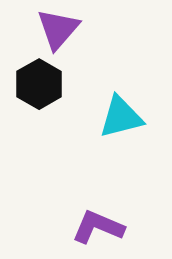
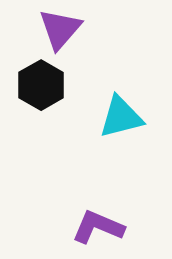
purple triangle: moved 2 px right
black hexagon: moved 2 px right, 1 px down
